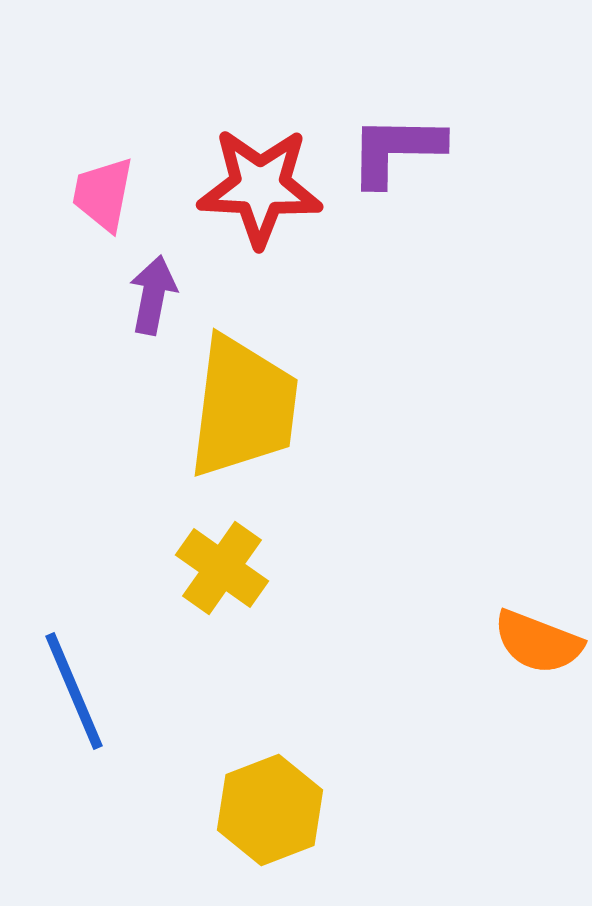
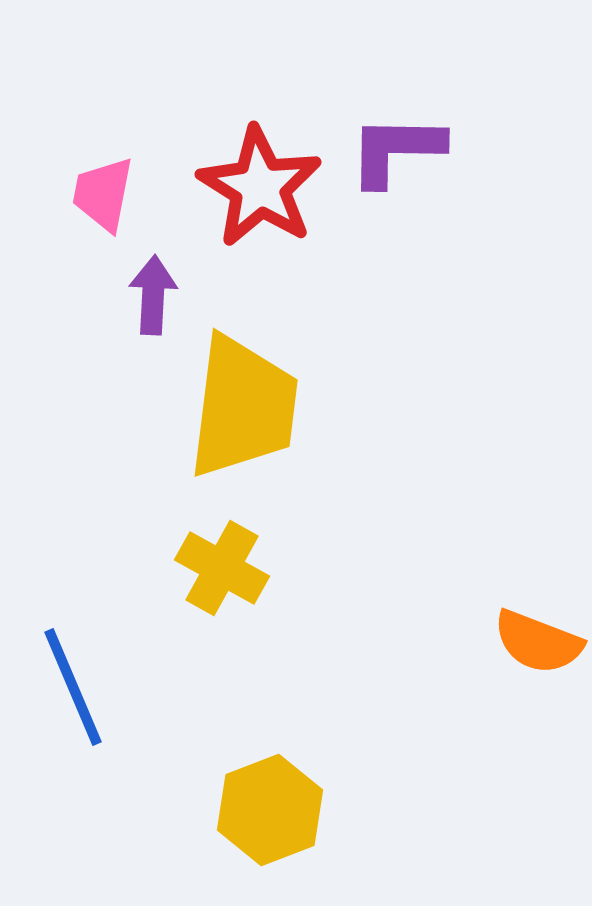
red star: rotated 29 degrees clockwise
purple arrow: rotated 8 degrees counterclockwise
yellow cross: rotated 6 degrees counterclockwise
blue line: moved 1 px left, 4 px up
